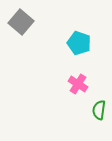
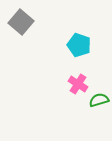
cyan pentagon: moved 2 px down
green semicircle: moved 10 px up; rotated 66 degrees clockwise
